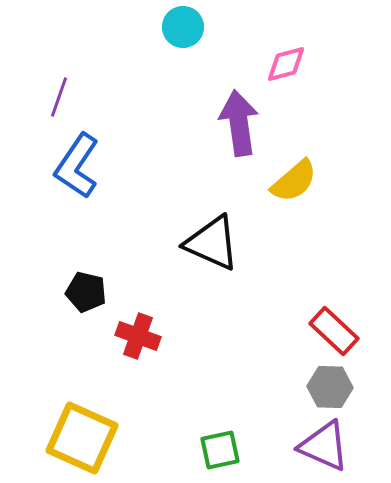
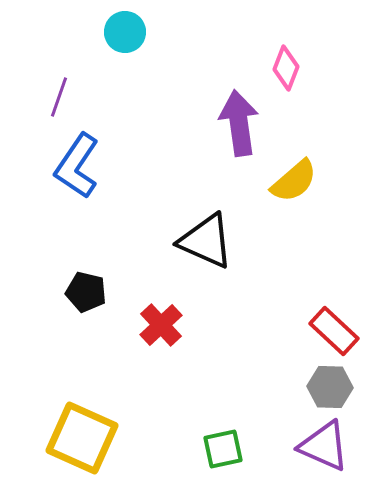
cyan circle: moved 58 px left, 5 px down
pink diamond: moved 4 px down; rotated 54 degrees counterclockwise
black triangle: moved 6 px left, 2 px up
red cross: moved 23 px right, 11 px up; rotated 27 degrees clockwise
green square: moved 3 px right, 1 px up
